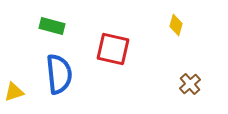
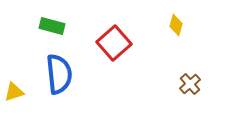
red square: moved 1 px right, 6 px up; rotated 36 degrees clockwise
